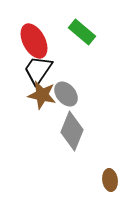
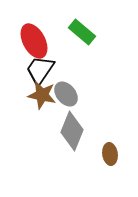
black trapezoid: moved 2 px right
brown ellipse: moved 26 px up
